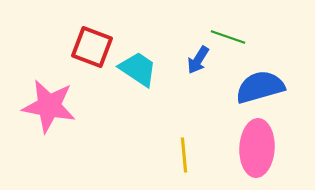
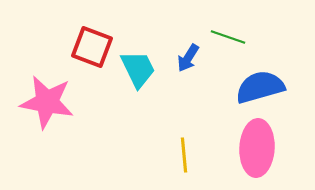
blue arrow: moved 10 px left, 2 px up
cyan trapezoid: rotated 30 degrees clockwise
pink star: moved 2 px left, 4 px up
